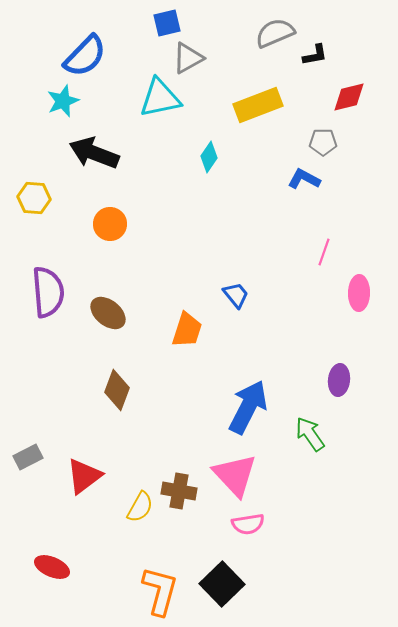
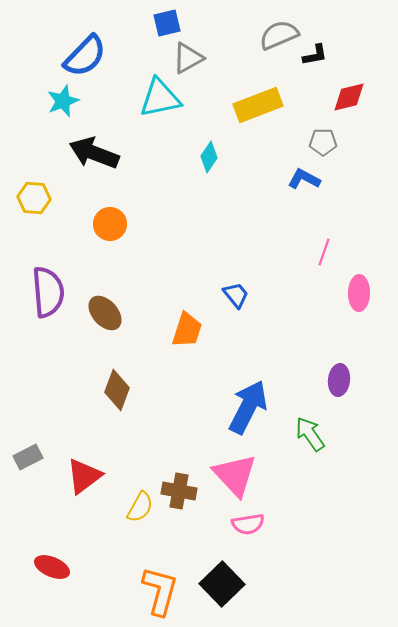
gray semicircle: moved 4 px right, 2 px down
brown ellipse: moved 3 px left; rotated 9 degrees clockwise
